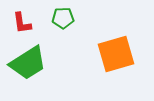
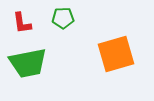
green trapezoid: rotated 21 degrees clockwise
